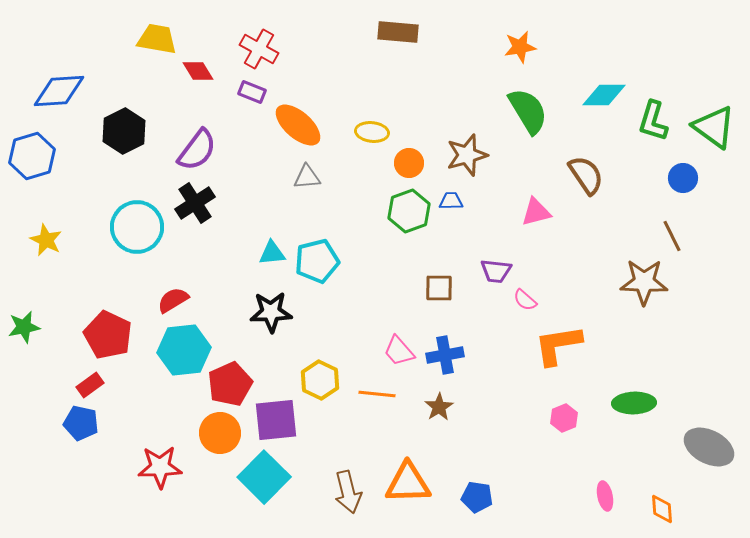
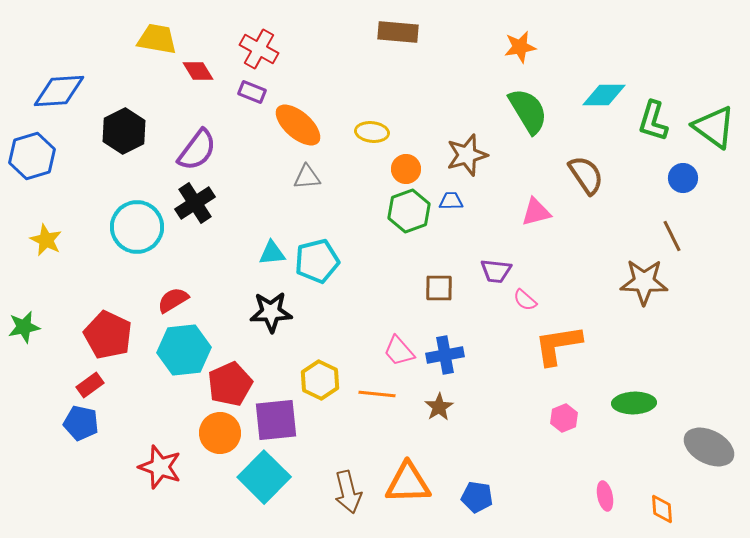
orange circle at (409, 163): moved 3 px left, 6 px down
red star at (160, 467): rotated 21 degrees clockwise
